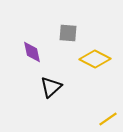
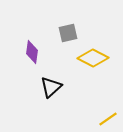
gray square: rotated 18 degrees counterclockwise
purple diamond: rotated 20 degrees clockwise
yellow diamond: moved 2 px left, 1 px up
